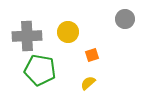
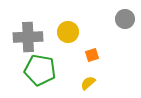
gray cross: moved 1 px right, 1 px down
